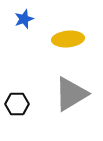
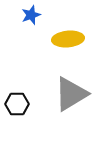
blue star: moved 7 px right, 4 px up
